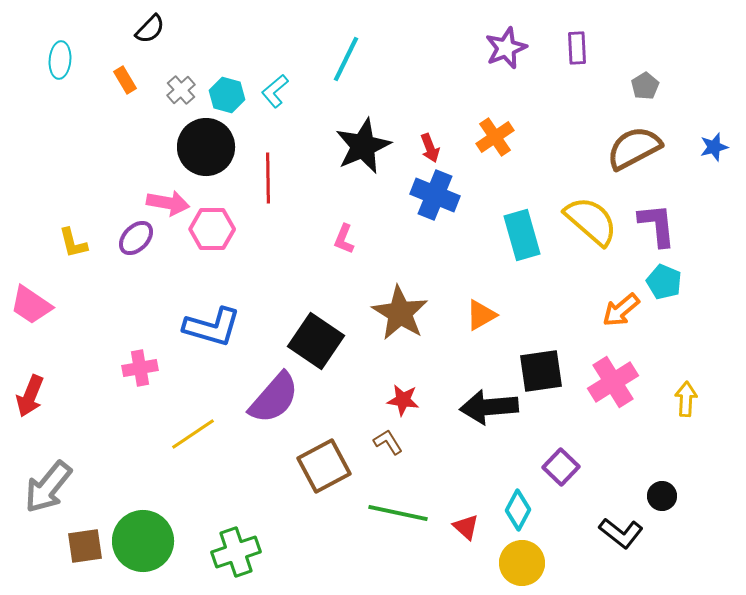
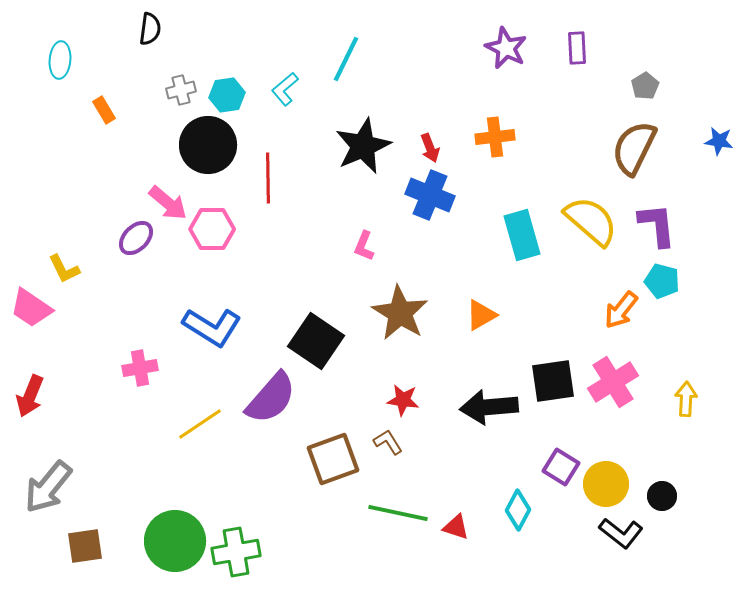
black semicircle at (150, 29): rotated 36 degrees counterclockwise
purple star at (506, 48): rotated 24 degrees counterclockwise
orange rectangle at (125, 80): moved 21 px left, 30 px down
gray cross at (181, 90): rotated 28 degrees clockwise
cyan L-shape at (275, 91): moved 10 px right, 2 px up
cyan hexagon at (227, 95): rotated 24 degrees counterclockwise
orange cross at (495, 137): rotated 27 degrees clockwise
black circle at (206, 147): moved 2 px right, 2 px up
blue star at (714, 147): moved 5 px right, 6 px up; rotated 24 degrees clockwise
brown semicircle at (634, 148): rotated 36 degrees counterclockwise
blue cross at (435, 195): moved 5 px left
pink arrow at (168, 203): rotated 30 degrees clockwise
pink L-shape at (344, 239): moved 20 px right, 7 px down
yellow L-shape at (73, 243): moved 9 px left, 26 px down; rotated 12 degrees counterclockwise
cyan pentagon at (664, 282): moved 2 px left, 1 px up; rotated 8 degrees counterclockwise
pink trapezoid at (31, 305): moved 3 px down
orange arrow at (621, 310): rotated 12 degrees counterclockwise
blue L-shape at (212, 327): rotated 16 degrees clockwise
black square at (541, 371): moved 12 px right, 10 px down
purple semicircle at (274, 398): moved 3 px left
yellow line at (193, 434): moved 7 px right, 10 px up
brown square at (324, 466): moved 9 px right, 7 px up; rotated 8 degrees clockwise
purple square at (561, 467): rotated 12 degrees counterclockwise
red triangle at (466, 527): moved 10 px left; rotated 24 degrees counterclockwise
green circle at (143, 541): moved 32 px right
green cross at (236, 552): rotated 9 degrees clockwise
yellow circle at (522, 563): moved 84 px right, 79 px up
